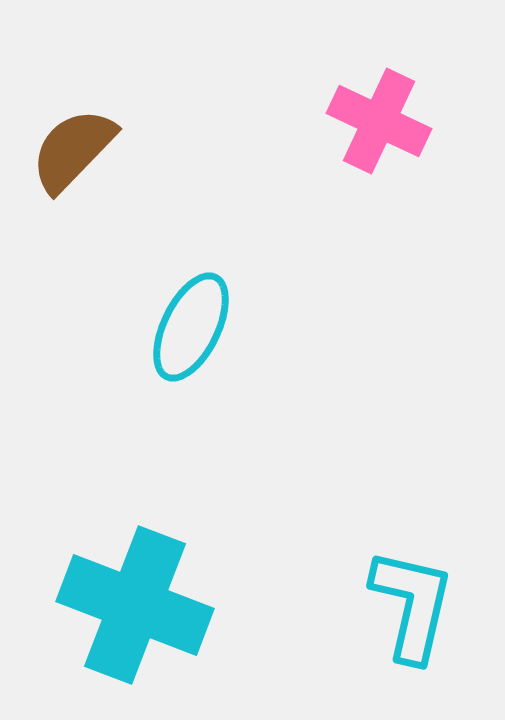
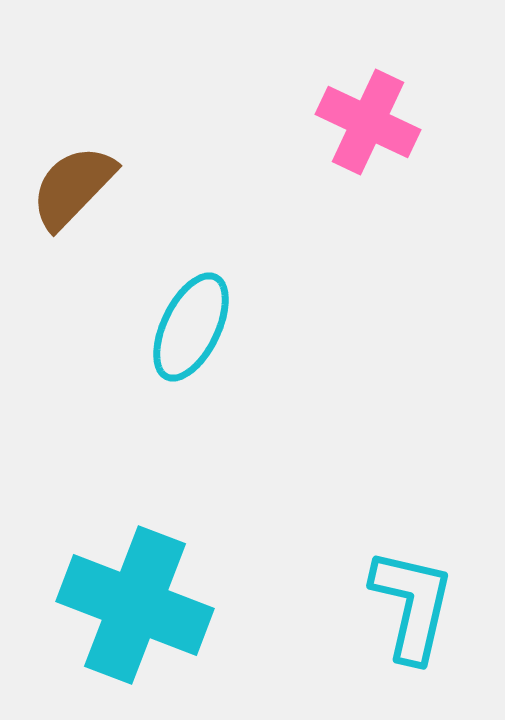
pink cross: moved 11 px left, 1 px down
brown semicircle: moved 37 px down
